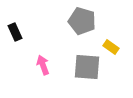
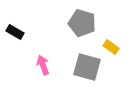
gray pentagon: moved 2 px down
black rectangle: rotated 36 degrees counterclockwise
gray square: rotated 12 degrees clockwise
